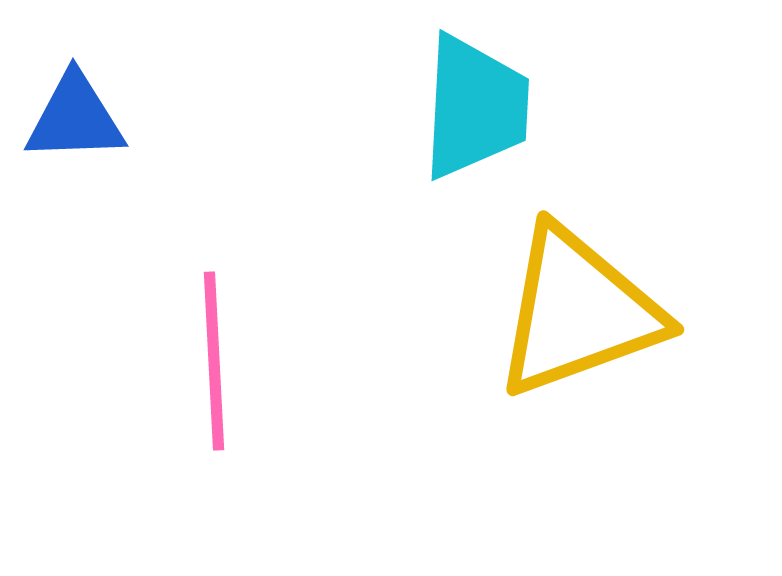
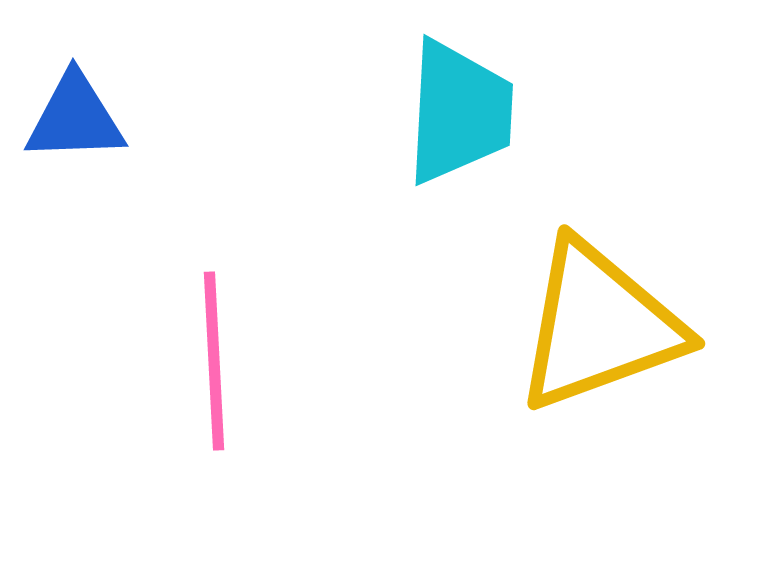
cyan trapezoid: moved 16 px left, 5 px down
yellow triangle: moved 21 px right, 14 px down
